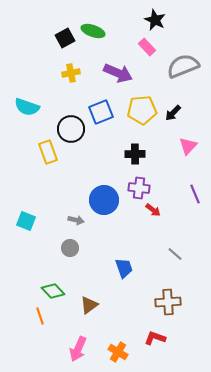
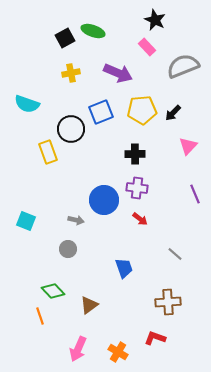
cyan semicircle: moved 3 px up
purple cross: moved 2 px left
red arrow: moved 13 px left, 9 px down
gray circle: moved 2 px left, 1 px down
